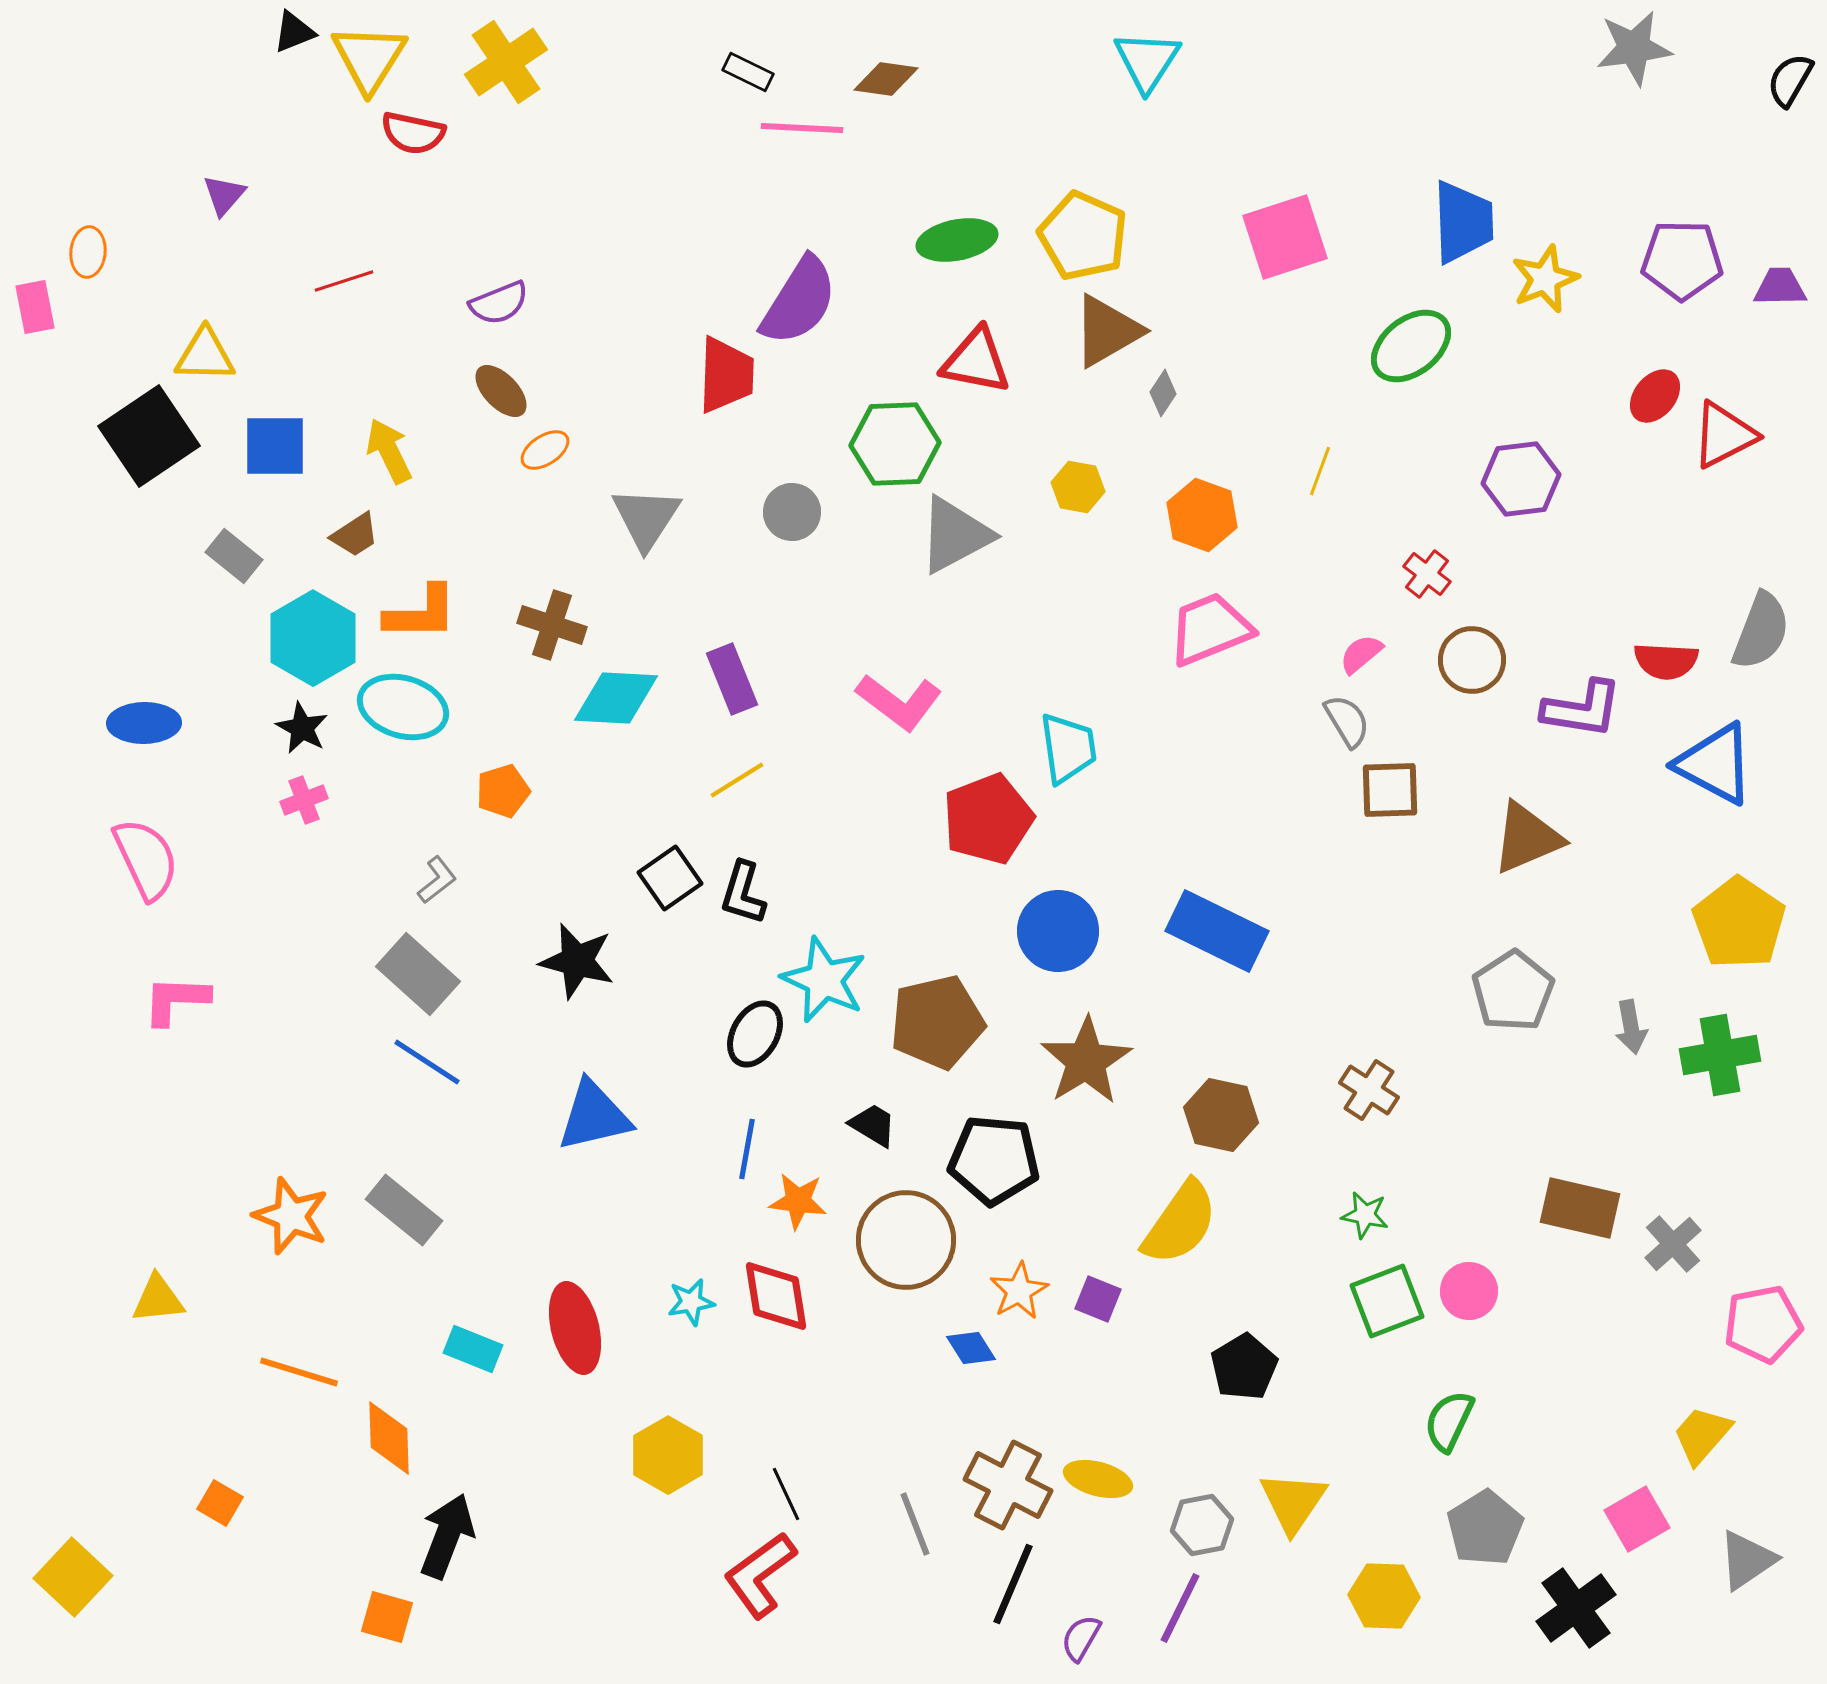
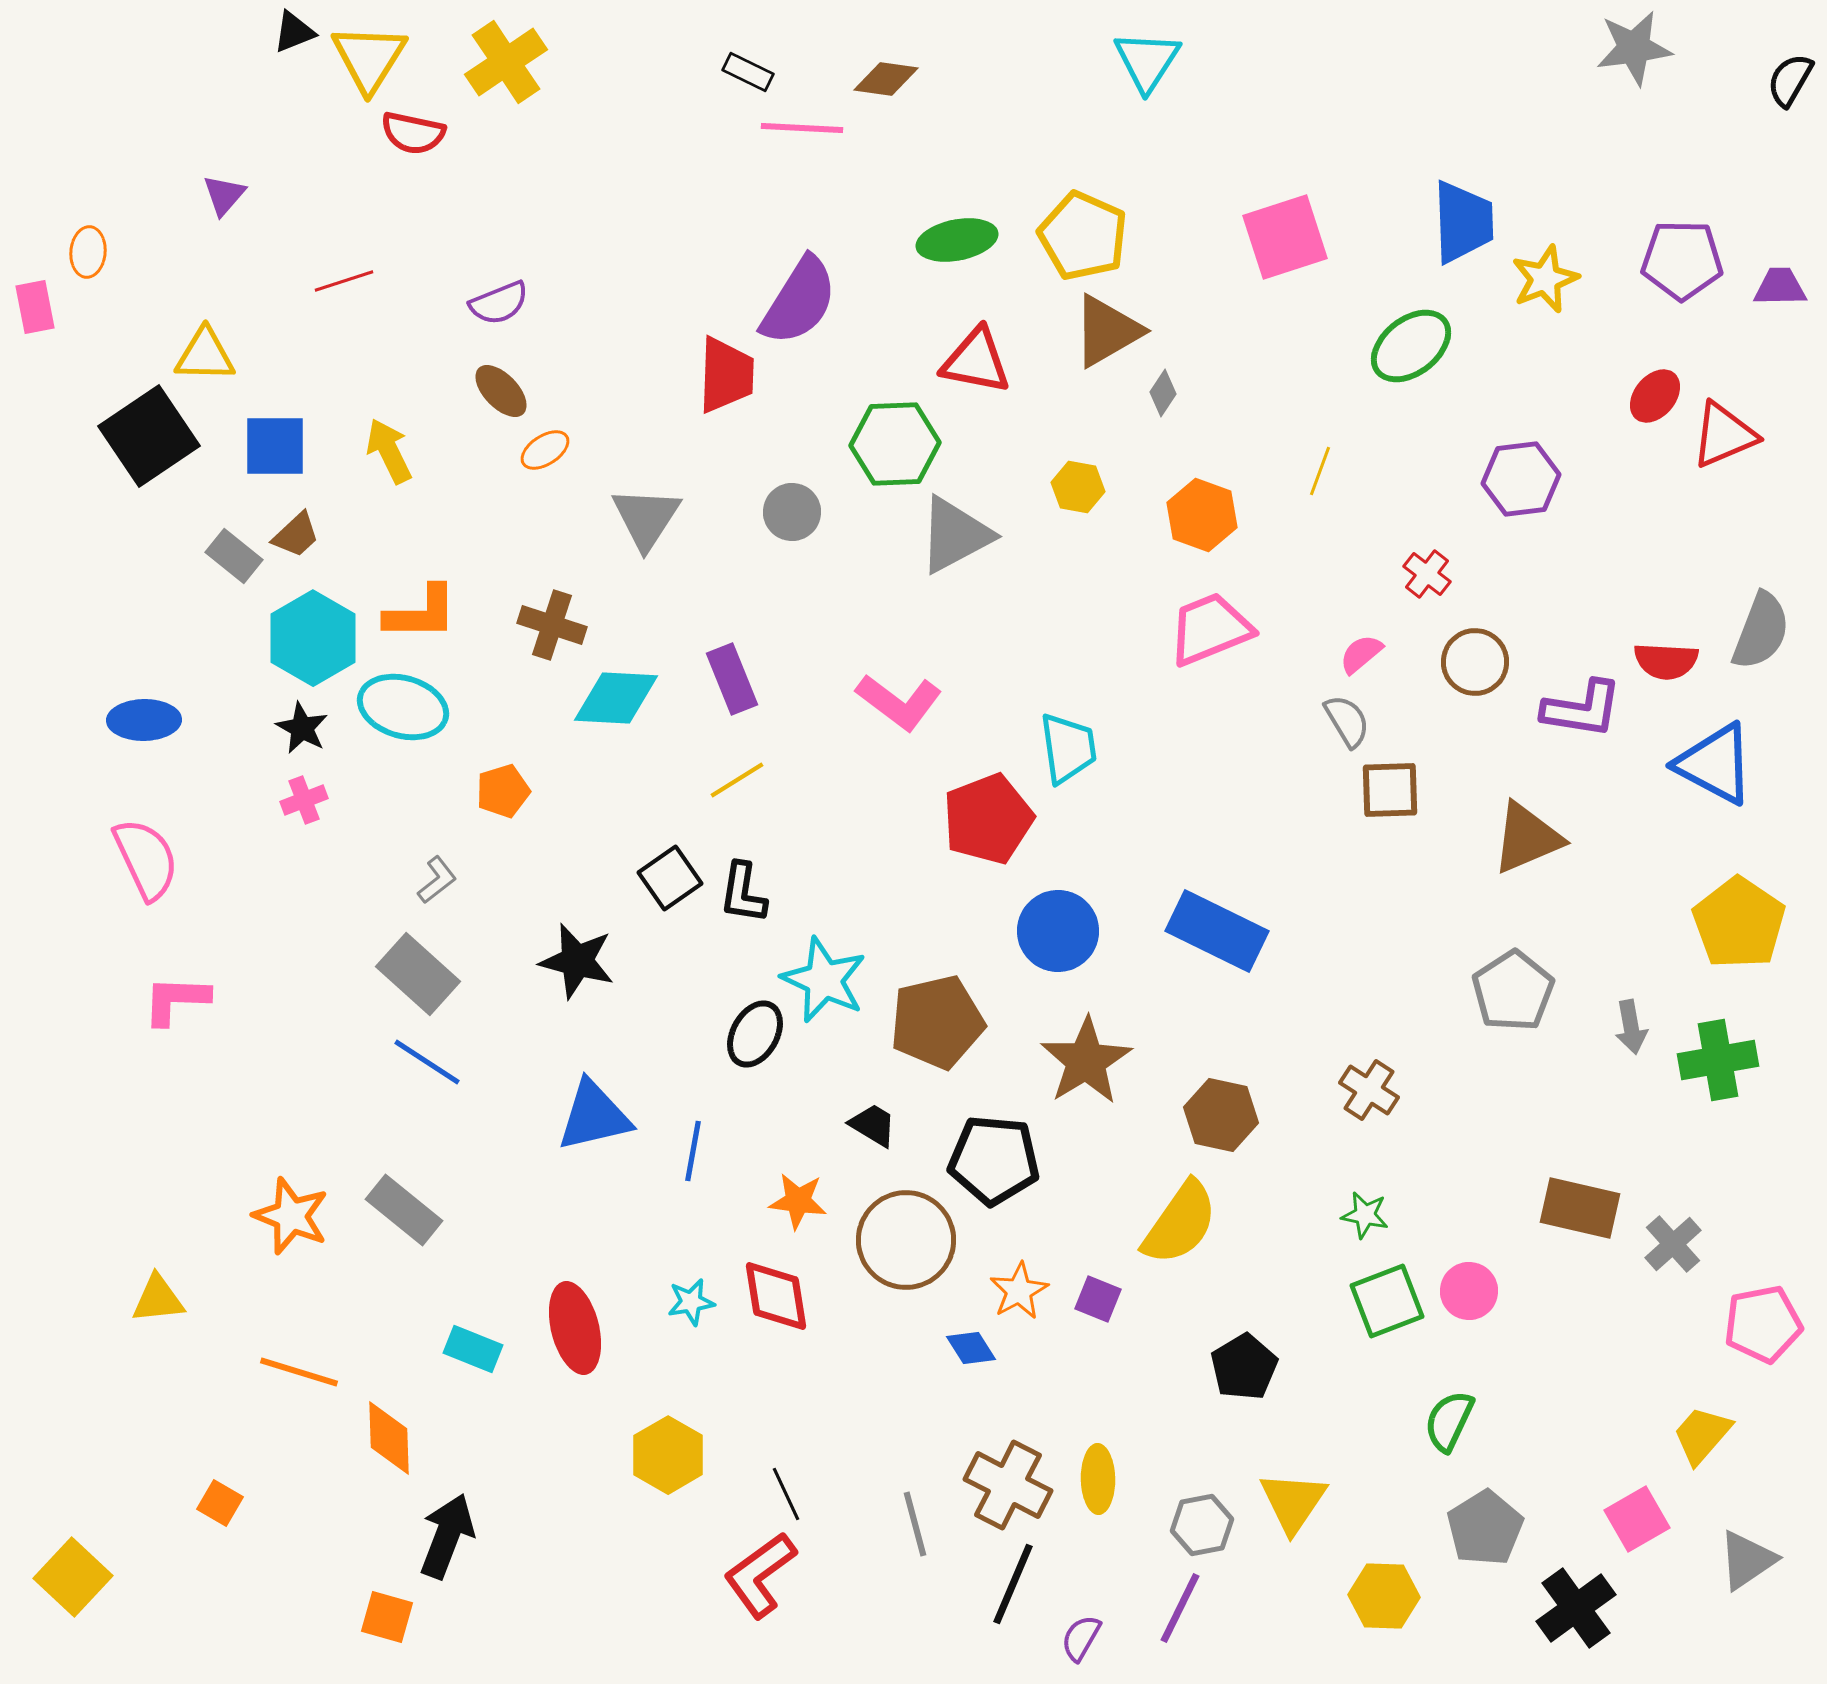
red triangle at (1724, 435): rotated 4 degrees clockwise
brown trapezoid at (355, 535): moved 59 px left; rotated 10 degrees counterclockwise
brown circle at (1472, 660): moved 3 px right, 2 px down
blue ellipse at (144, 723): moved 3 px up
black L-shape at (743, 893): rotated 8 degrees counterclockwise
green cross at (1720, 1055): moved 2 px left, 5 px down
blue line at (747, 1149): moved 54 px left, 2 px down
yellow ellipse at (1098, 1479): rotated 74 degrees clockwise
gray line at (915, 1524): rotated 6 degrees clockwise
